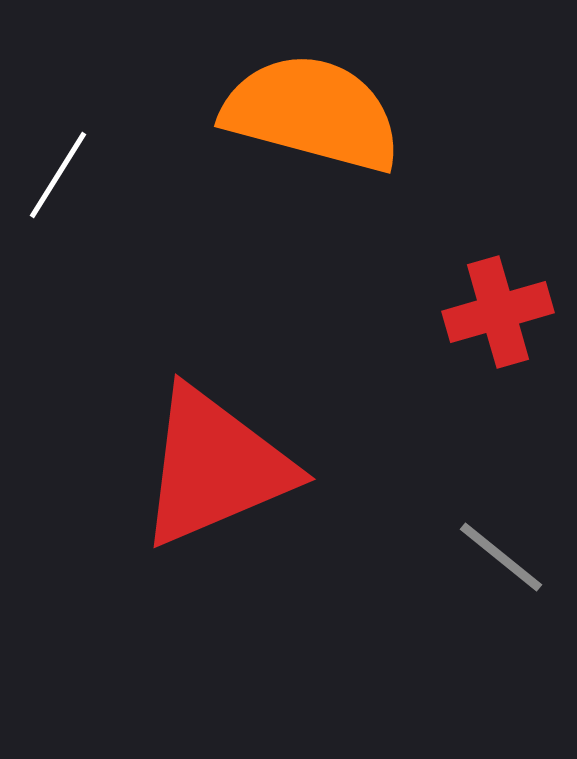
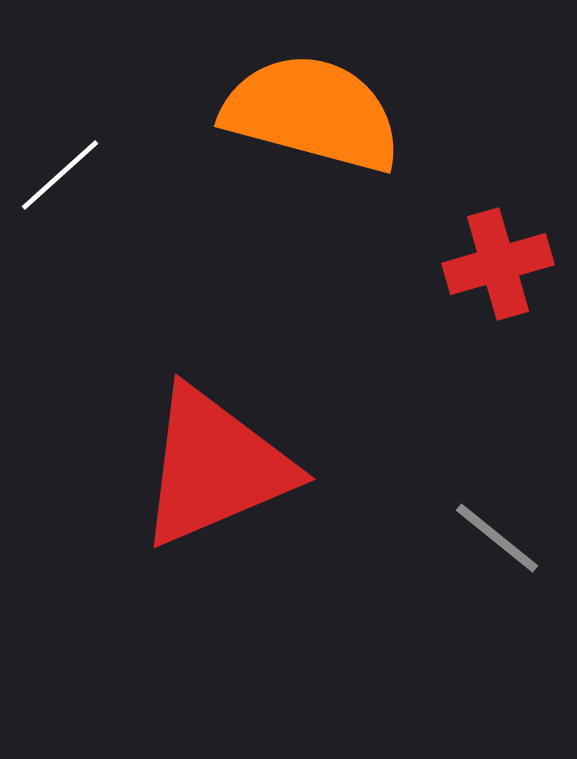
white line: moved 2 px right; rotated 16 degrees clockwise
red cross: moved 48 px up
gray line: moved 4 px left, 19 px up
